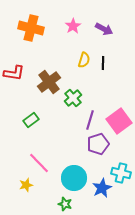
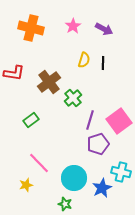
cyan cross: moved 1 px up
